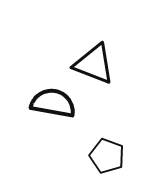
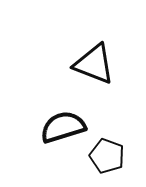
black semicircle: moved 10 px right, 24 px down; rotated 27 degrees counterclockwise
